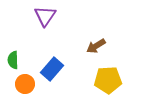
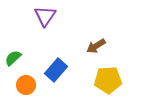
green semicircle: moved 2 px up; rotated 48 degrees clockwise
blue rectangle: moved 4 px right, 1 px down
orange circle: moved 1 px right, 1 px down
